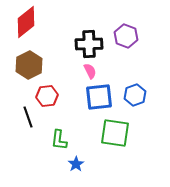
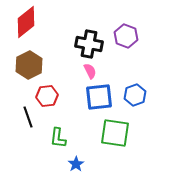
black cross: rotated 12 degrees clockwise
green L-shape: moved 1 px left, 2 px up
